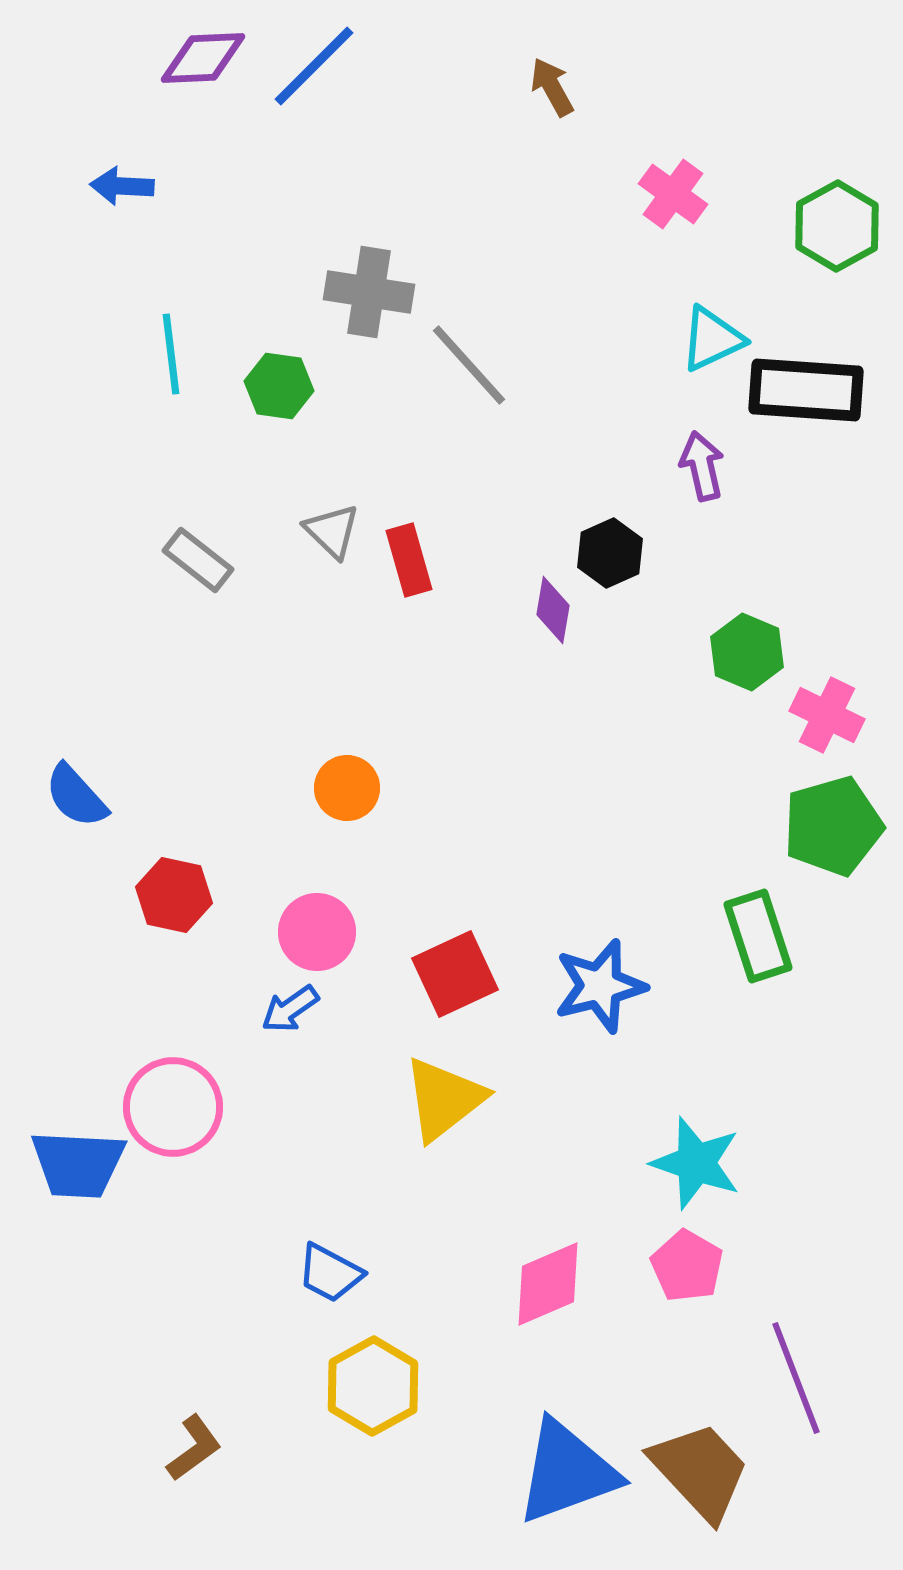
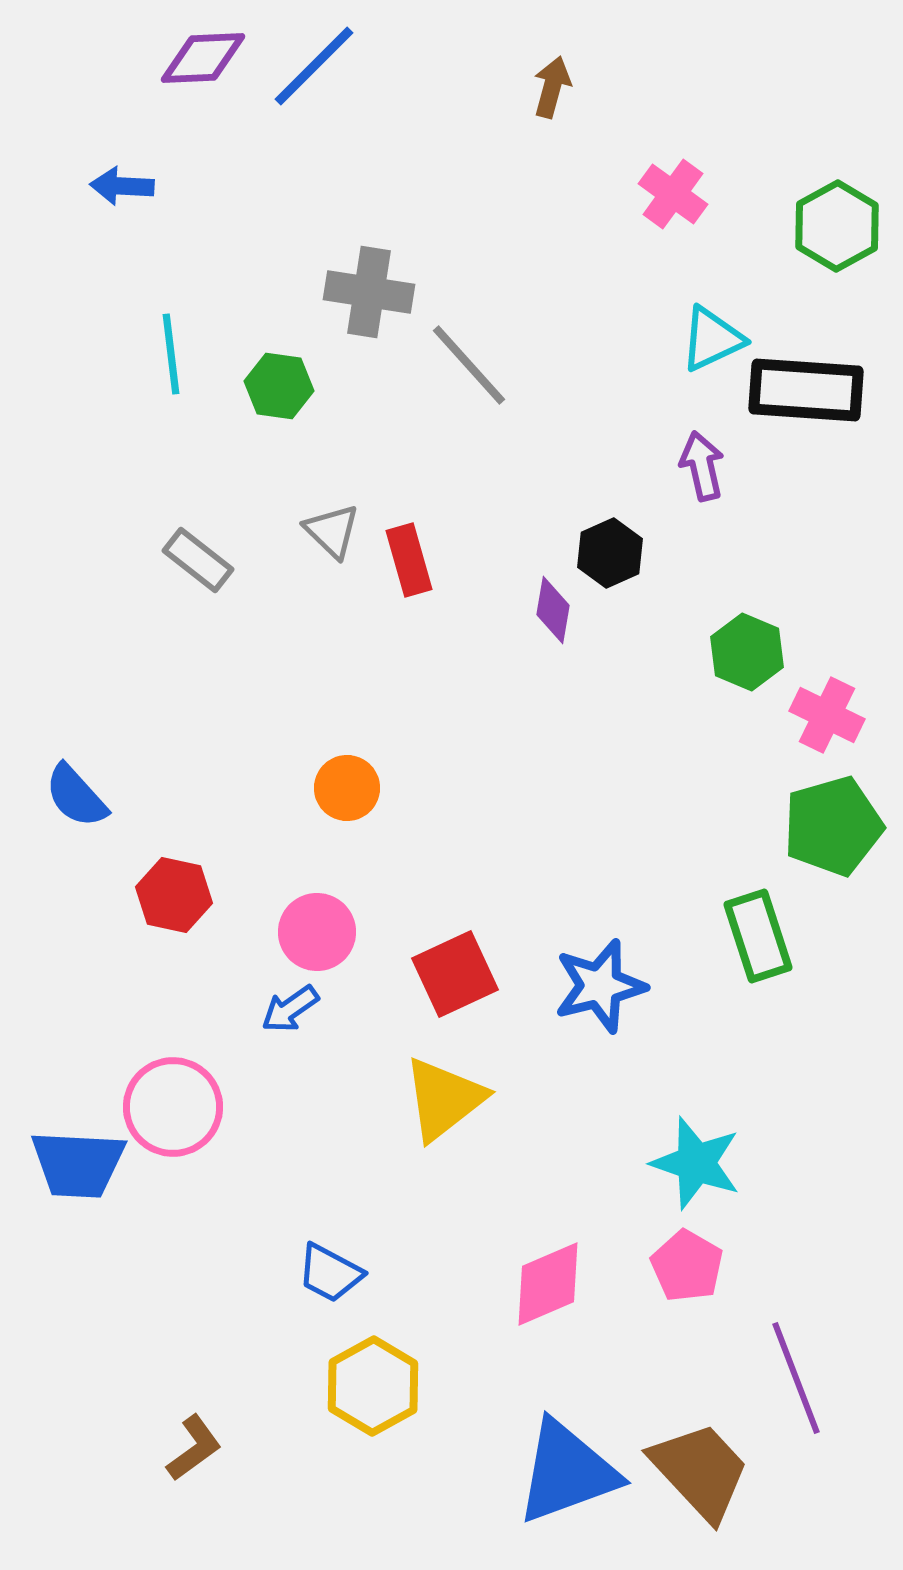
brown arrow at (552, 87): rotated 44 degrees clockwise
